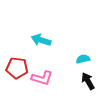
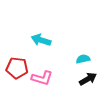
black arrow: moved 2 px up; rotated 90 degrees clockwise
